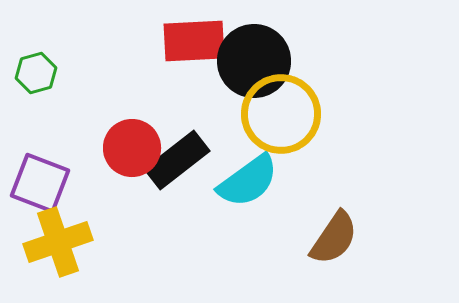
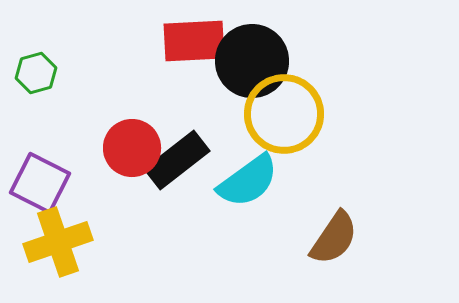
black circle: moved 2 px left
yellow circle: moved 3 px right
purple square: rotated 6 degrees clockwise
